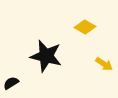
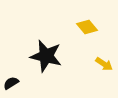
yellow diamond: moved 2 px right; rotated 20 degrees clockwise
